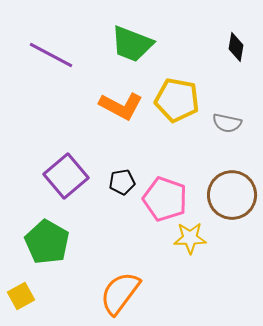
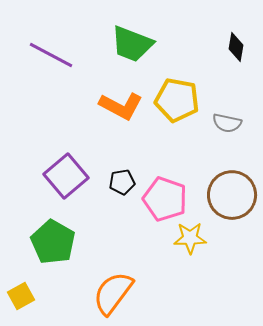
green pentagon: moved 6 px right
orange semicircle: moved 7 px left
